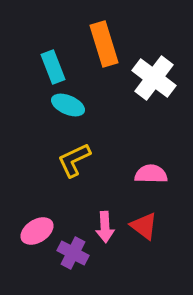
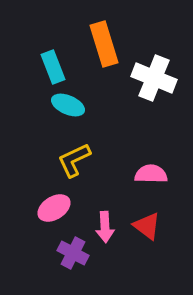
white cross: rotated 15 degrees counterclockwise
red triangle: moved 3 px right
pink ellipse: moved 17 px right, 23 px up
